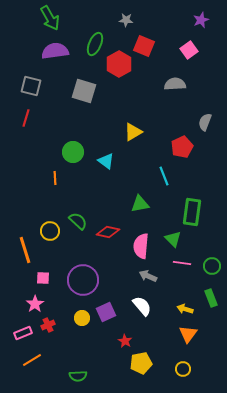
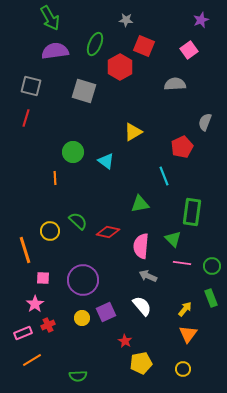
red hexagon at (119, 64): moved 1 px right, 3 px down
yellow arrow at (185, 309): rotated 112 degrees clockwise
